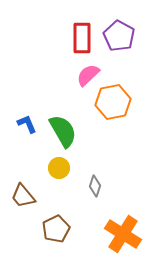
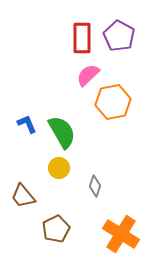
green semicircle: moved 1 px left, 1 px down
orange cross: moved 2 px left
